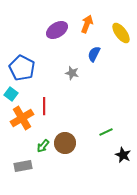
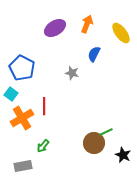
purple ellipse: moved 2 px left, 2 px up
brown circle: moved 29 px right
